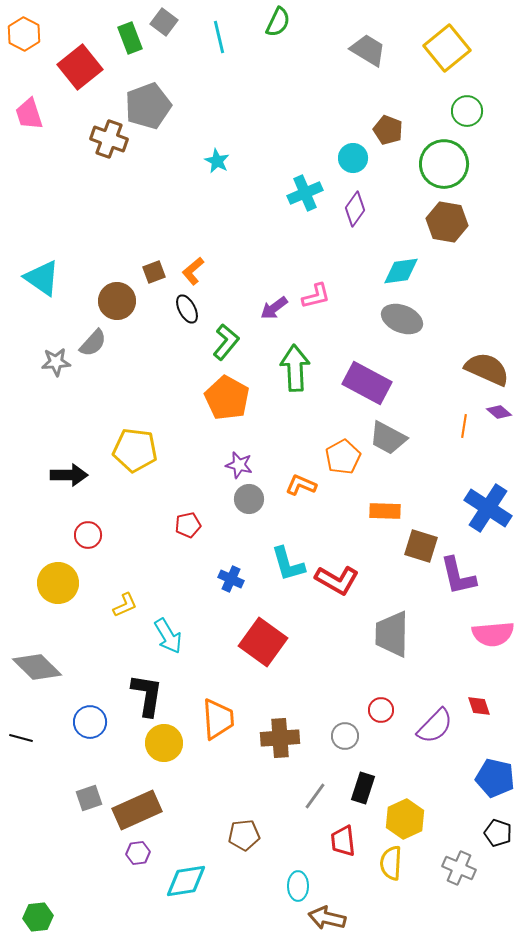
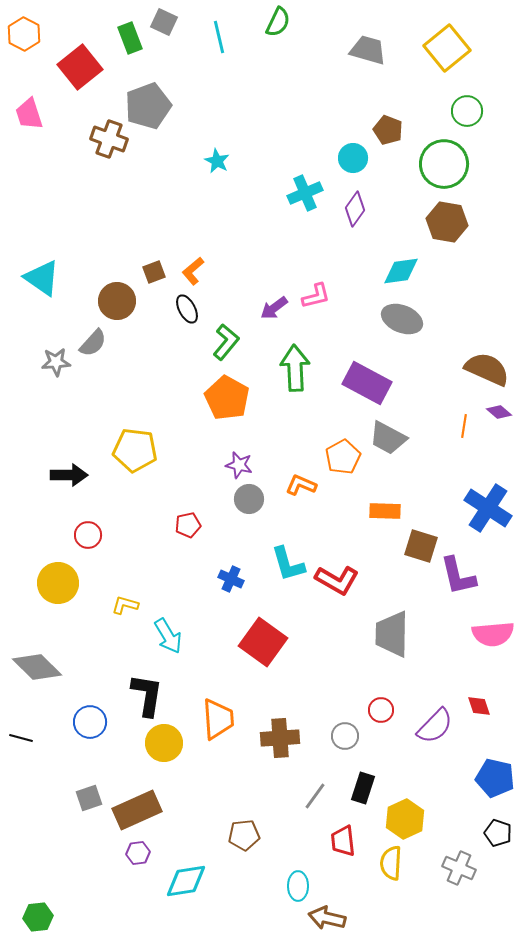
gray square at (164, 22): rotated 12 degrees counterclockwise
gray trapezoid at (368, 50): rotated 15 degrees counterclockwise
yellow L-shape at (125, 605): rotated 140 degrees counterclockwise
